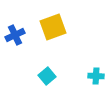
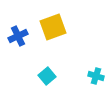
blue cross: moved 3 px right, 1 px down
cyan cross: rotated 14 degrees clockwise
